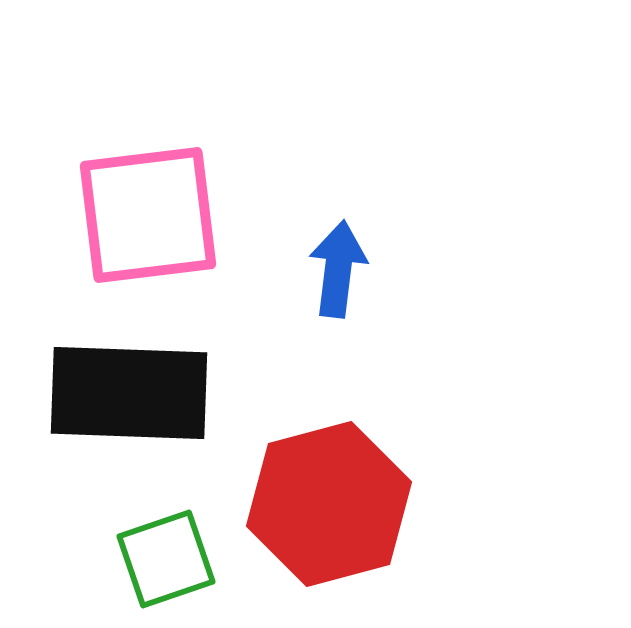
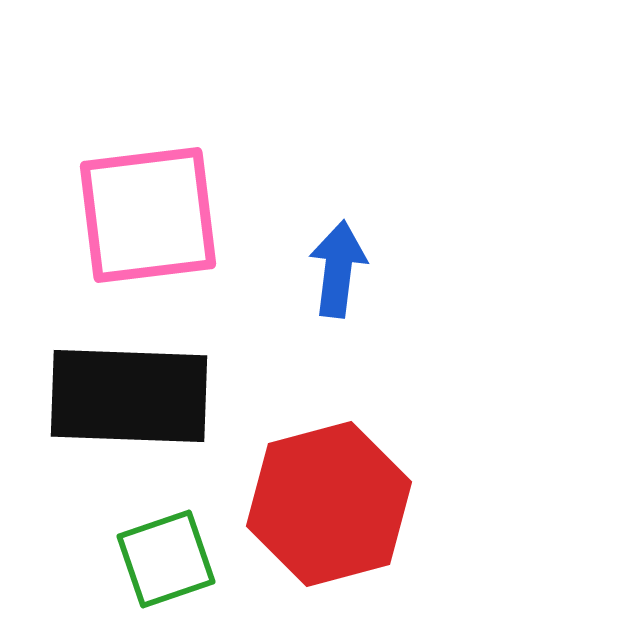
black rectangle: moved 3 px down
